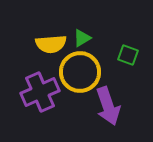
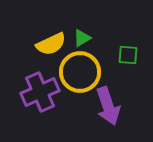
yellow semicircle: rotated 20 degrees counterclockwise
green square: rotated 15 degrees counterclockwise
